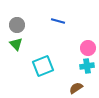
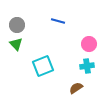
pink circle: moved 1 px right, 4 px up
